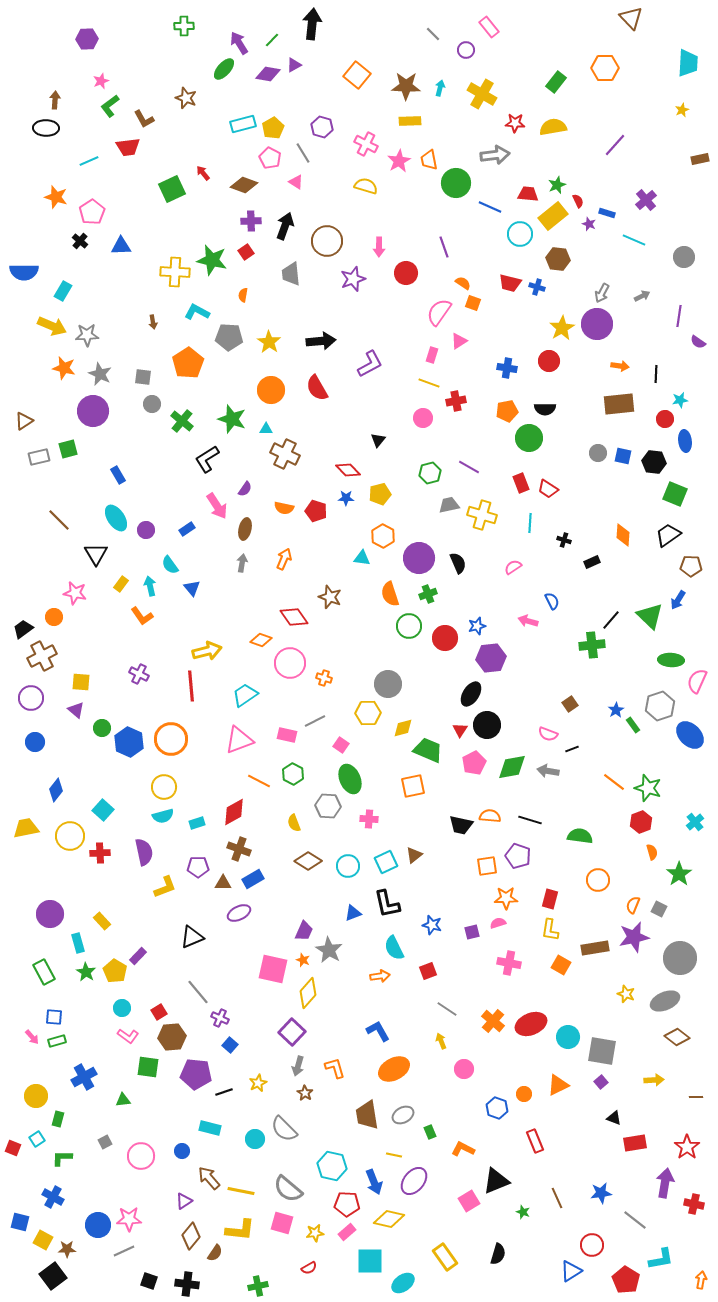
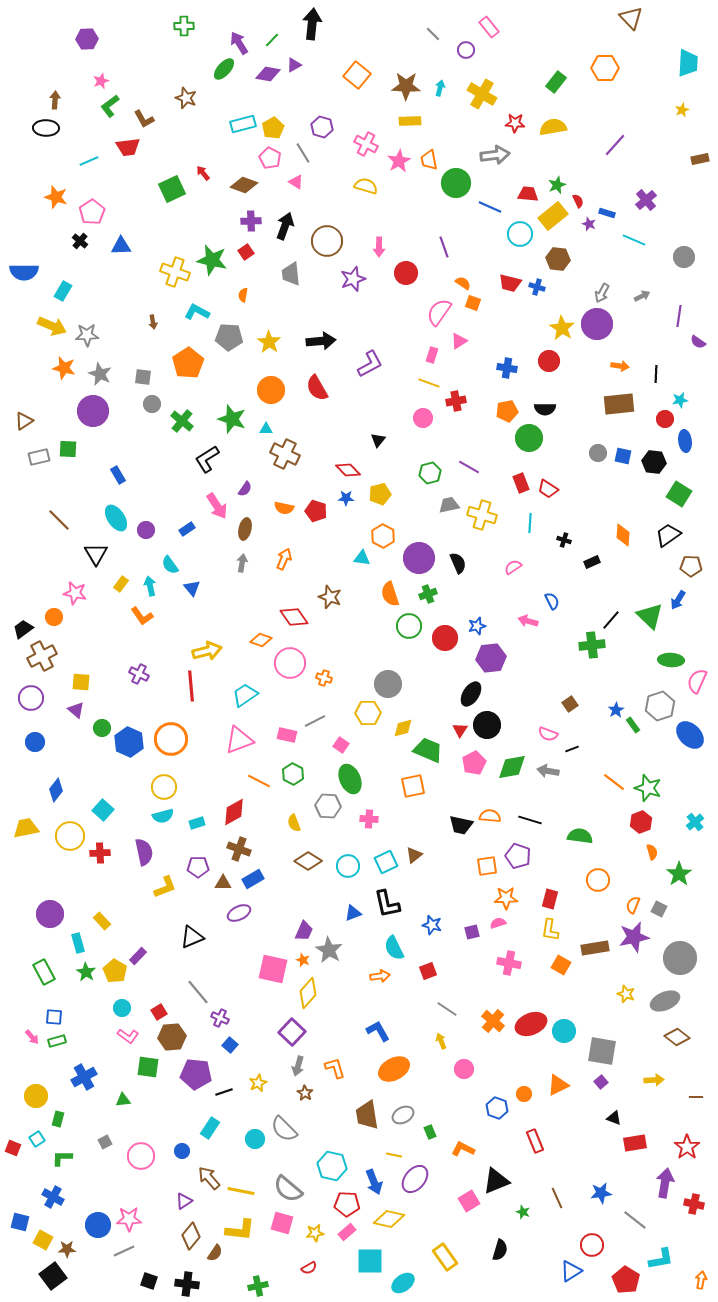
yellow cross at (175, 272): rotated 16 degrees clockwise
yellow star at (562, 328): rotated 10 degrees counterclockwise
green square at (68, 449): rotated 18 degrees clockwise
green square at (675, 494): moved 4 px right; rotated 10 degrees clockwise
cyan circle at (568, 1037): moved 4 px left, 6 px up
cyan rectangle at (210, 1128): rotated 70 degrees counterclockwise
purple ellipse at (414, 1181): moved 1 px right, 2 px up
black semicircle at (498, 1254): moved 2 px right, 4 px up
